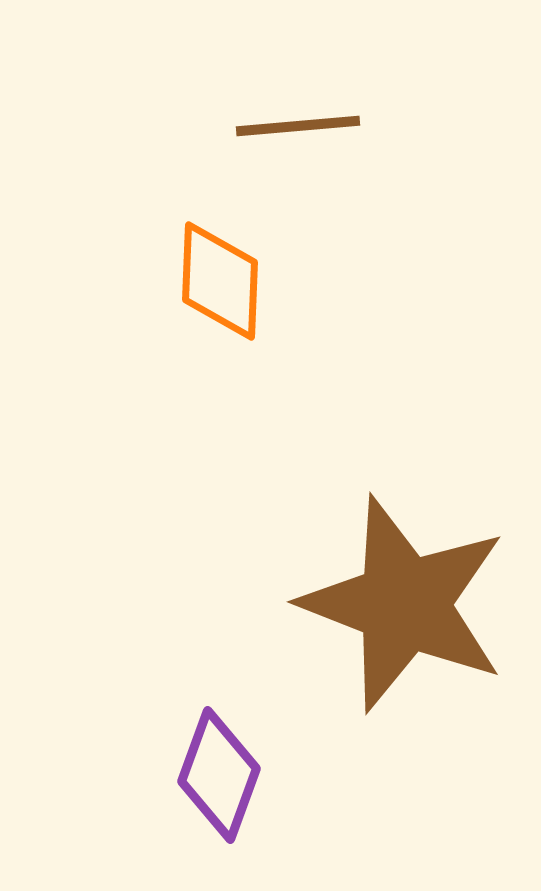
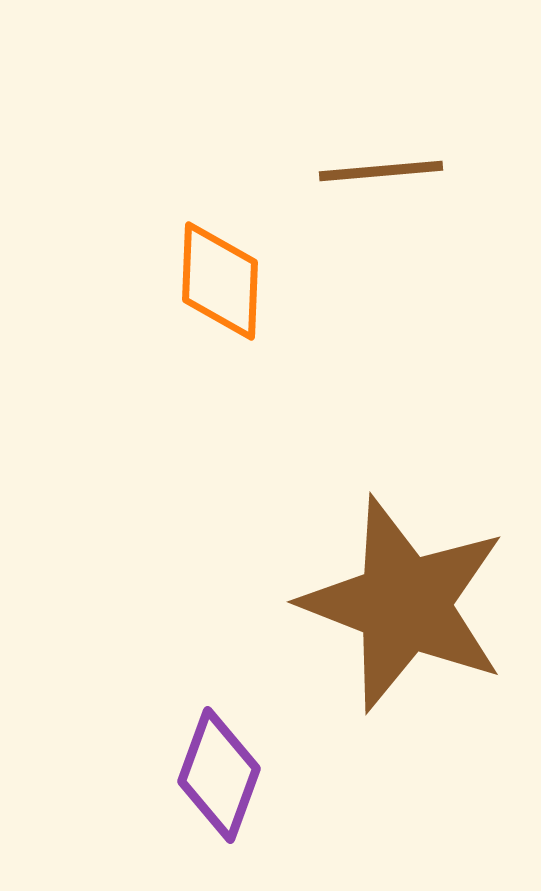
brown line: moved 83 px right, 45 px down
